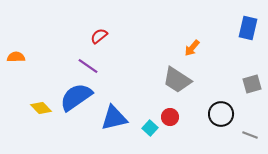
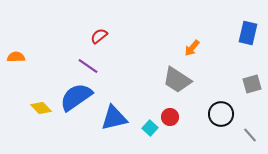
blue rectangle: moved 5 px down
gray line: rotated 28 degrees clockwise
